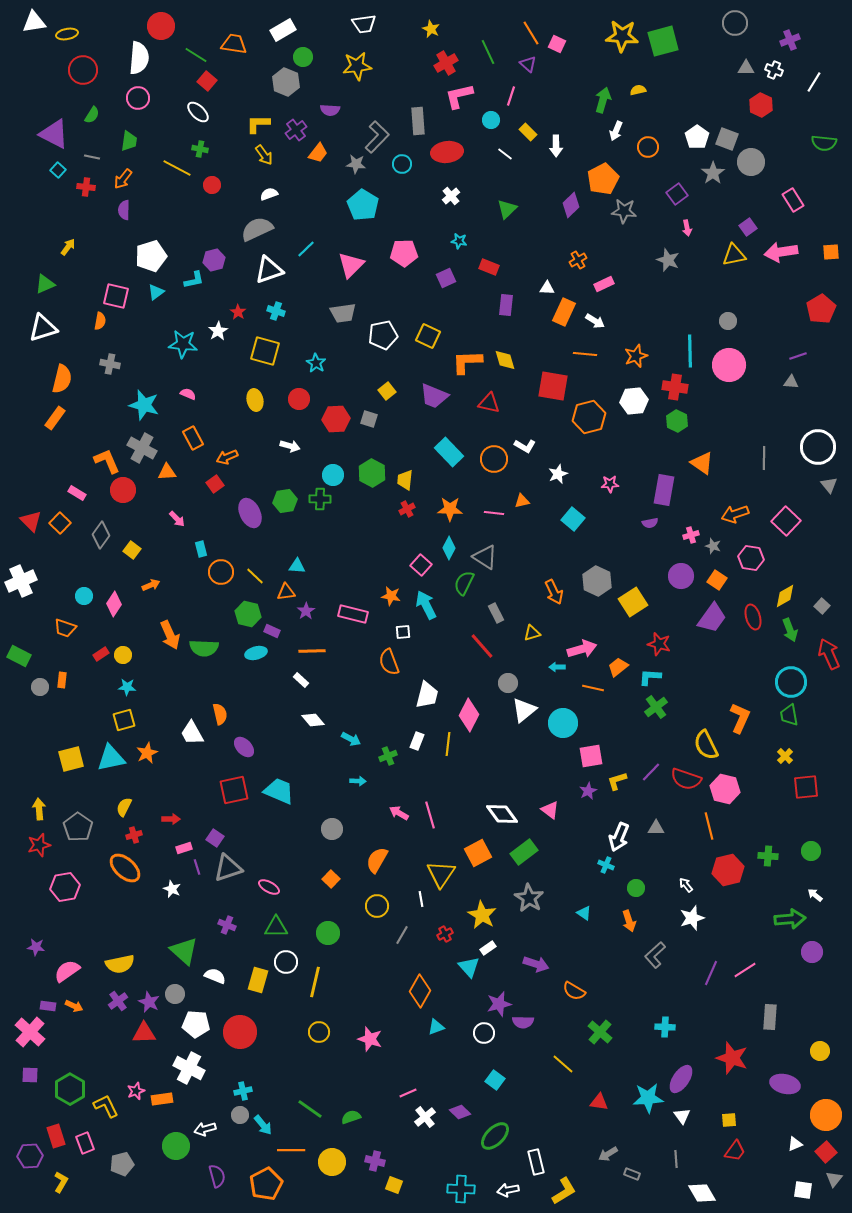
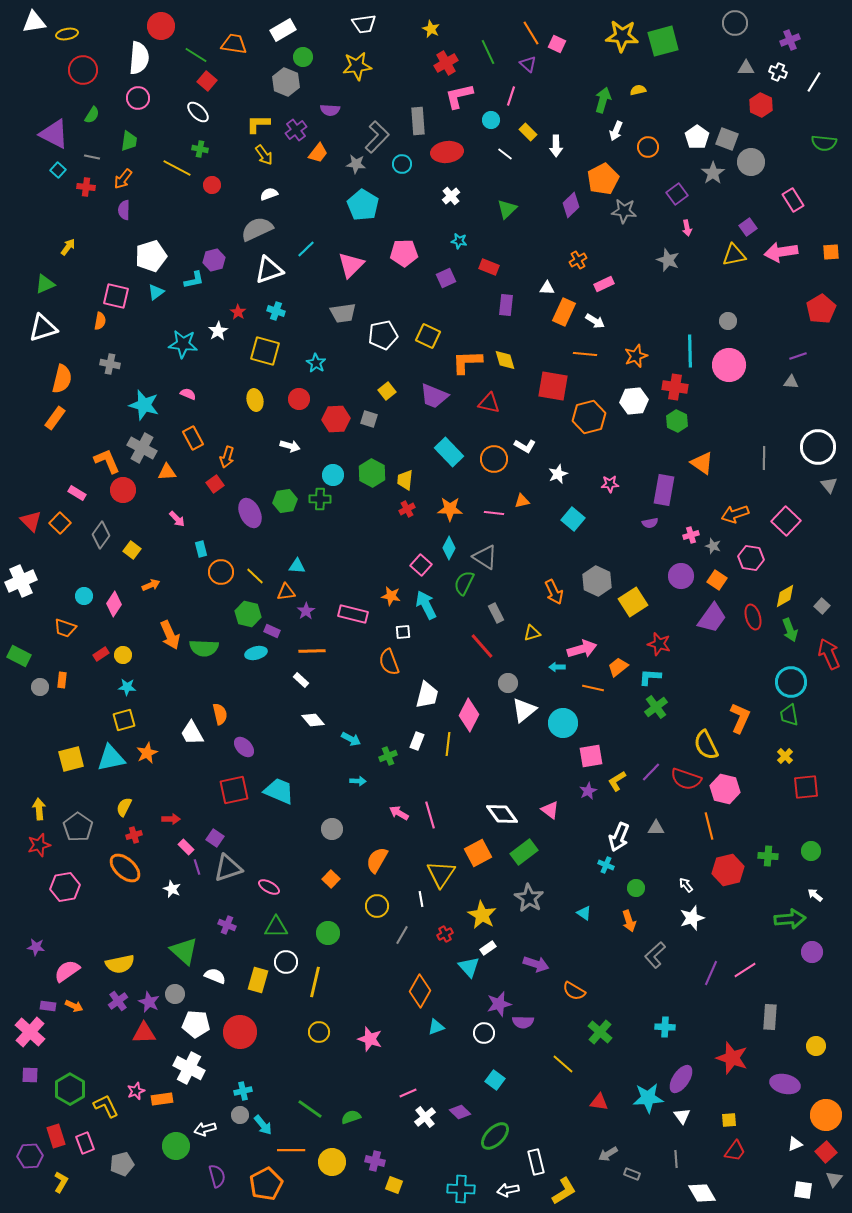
white cross at (774, 70): moved 4 px right, 2 px down
orange arrow at (227, 457): rotated 50 degrees counterclockwise
yellow L-shape at (617, 781): rotated 15 degrees counterclockwise
pink rectangle at (184, 848): moved 2 px right, 1 px up; rotated 63 degrees clockwise
yellow circle at (820, 1051): moved 4 px left, 5 px up
